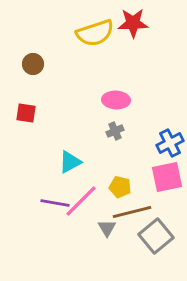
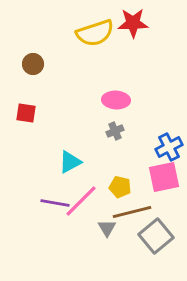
blue cross: moved 1 px left, 4 px down
pink square: moved 3 px left
